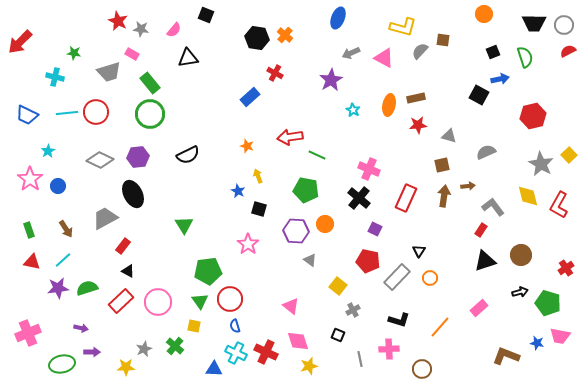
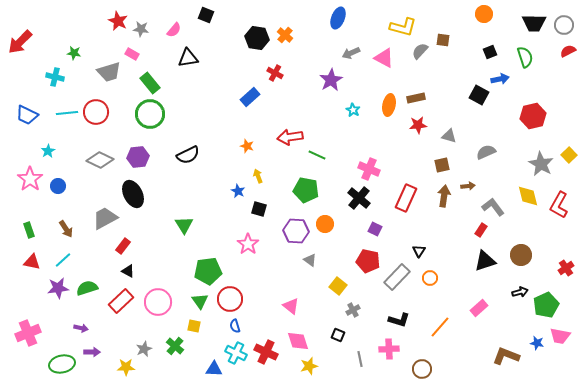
black square at (493, 52): moved 3 px left
green pentagon at (548, 303): moved 2 px left, 2 px down; rotated 30 degrees clockwise
